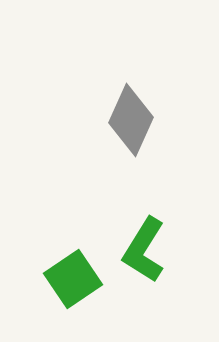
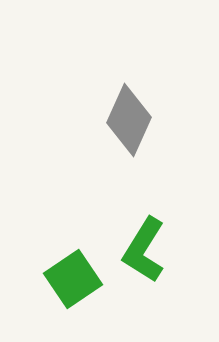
gray diamond: moved 2 px left
